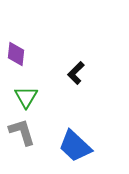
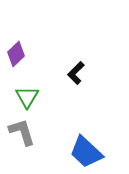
purple diamond: rotated 40 degrees clockwise
green triangle: moved 1 px right
blue trapezoid: moved 11 px right, 6 px down
